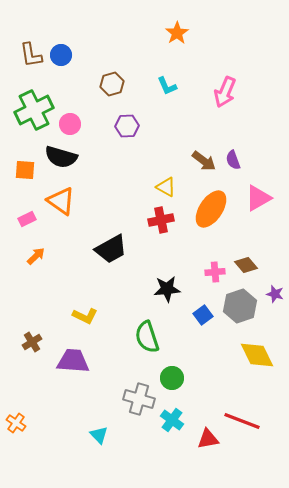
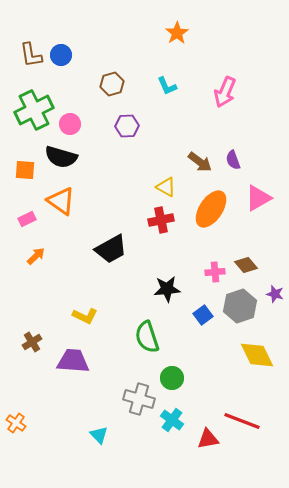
brown arrow: moved 4 px left, 1 px down
